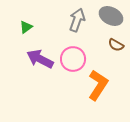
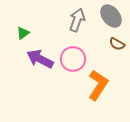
gray ellipse: rotated 25 degrees clockwise
green triangle: moved 3 px left, 6 px down
brown semicircle: moved 1 px right, 1 px up
